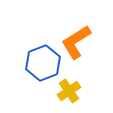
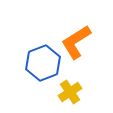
yellow cross: moved 1 px right, 1 px down
